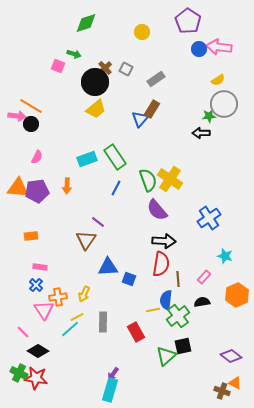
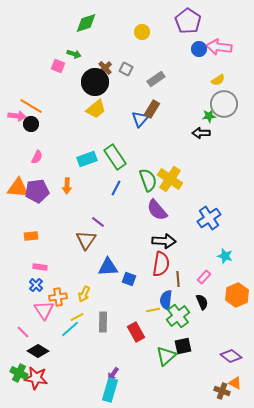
black semicircle at (202, 302): rotated 77 degrees clockwise
